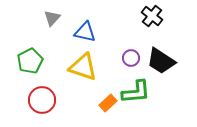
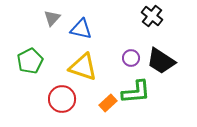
blue triangle: moved 4 px left, 3 px up
red circle: moved 20 px right, 1 px up
